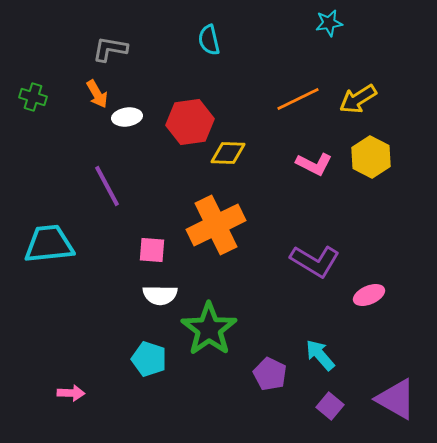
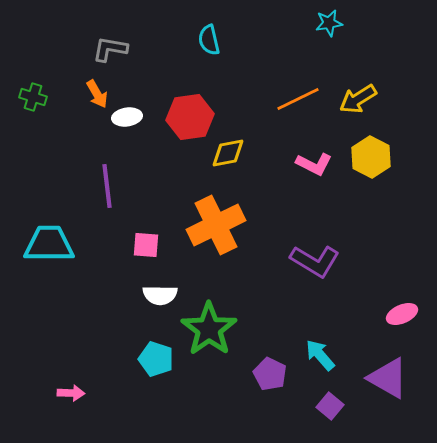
red hexagon: moved 5 px up
yellow diamond: rotated 12 degrees counterclockwise
purple line: rotated 21 degrees clockwise
cyan trapezoid: rotated 6 degrees clockwise
pink square: moved 6 px left, 5 px up
pink ellipse: moved 33 px right, 19 px down
cyan pentagon: moved 7 px right
purple triangle: moved 8 px left, 21 px up
